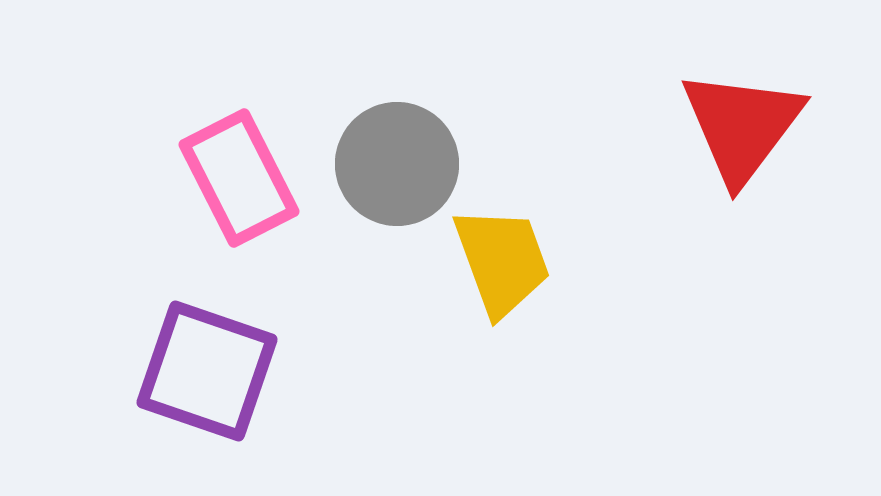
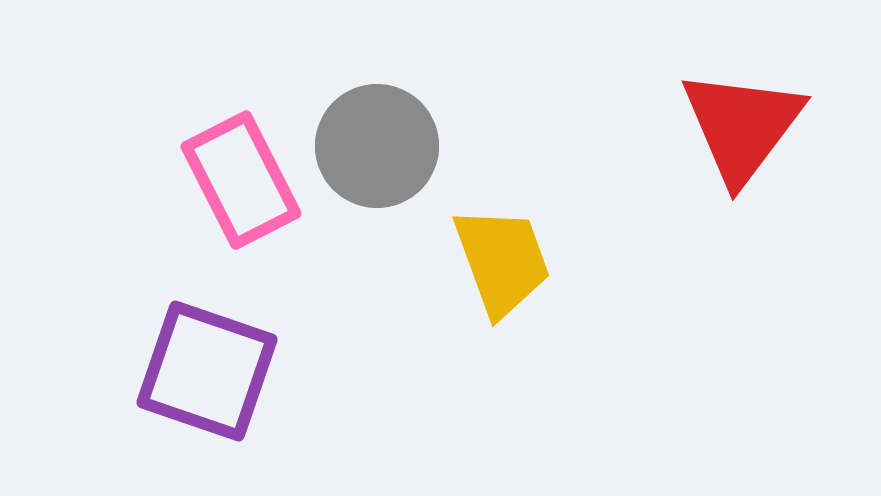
gray circle: moved 20 px left, 18 px up
pink rectangle: moved 2 px right, 2 px down
